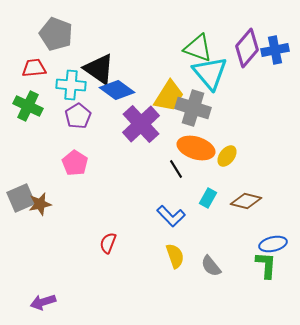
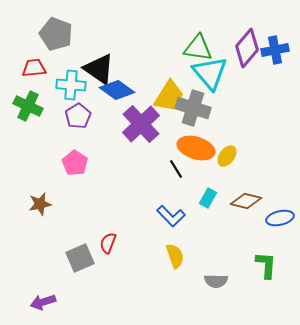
green triangle: rotated 12 degrees counterclockwise
gray square: moved 59 px right, 60 px down
blue ellipse: moved 7 px right, 26 px up
gray semicircle: moved 5 px right, 15 px down; rotated 50 degrees counterclockwise
